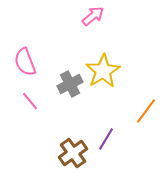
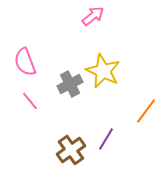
yellow star: rotated 16 degrees counterclockwise
brown cross: moved 2 px left, 3 px up
